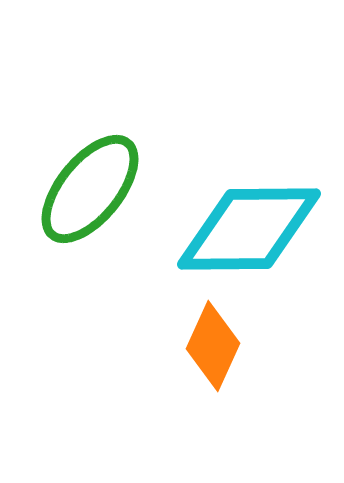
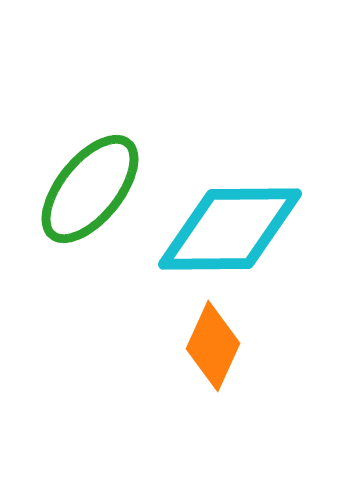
cyan diamond: moved 19 px left
